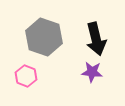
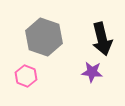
black arrow: moved 6 px right
